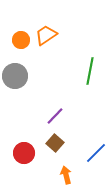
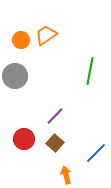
red circle: moved 14 px up
